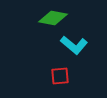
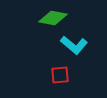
red square: moved 1 px up
